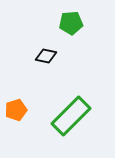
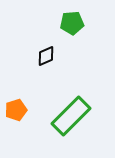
green pentagon: moved 1 px right
black diamond: rotated 35 degrees counterclockwise
